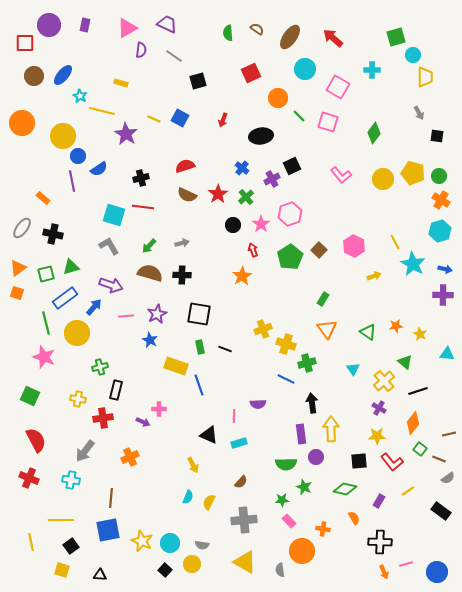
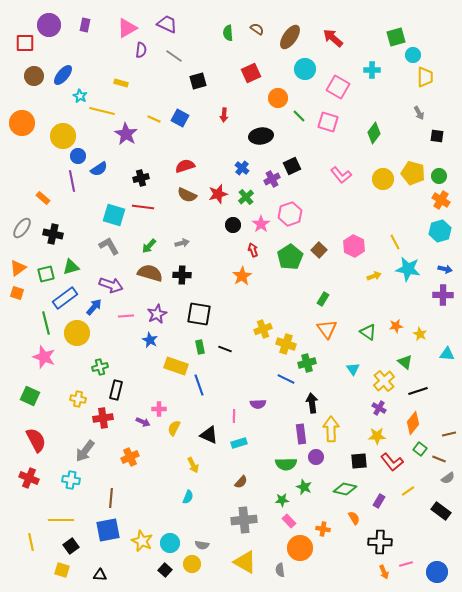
red arrow at (223, 120): moved 1 px right, 5 px up; rotated 16 degrees counterclockwise
red star at (218, 194): rotated 18 degrees clockwise
cyan star at (413, 264): moved 5 px left, 5 px down; rotated 20 degrees counterclockwise
yellow semicircle at (209, 502): moved 35 px left, 74 px up
orange circle at (302, 551): moved 2 px left, 3 px up
